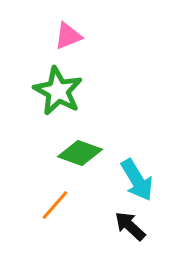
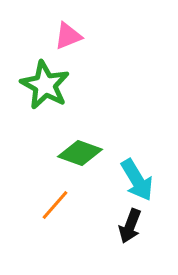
green star: moved 13 px left, 6 px up
black arrow: rotated 112 degrees counterclockwise
